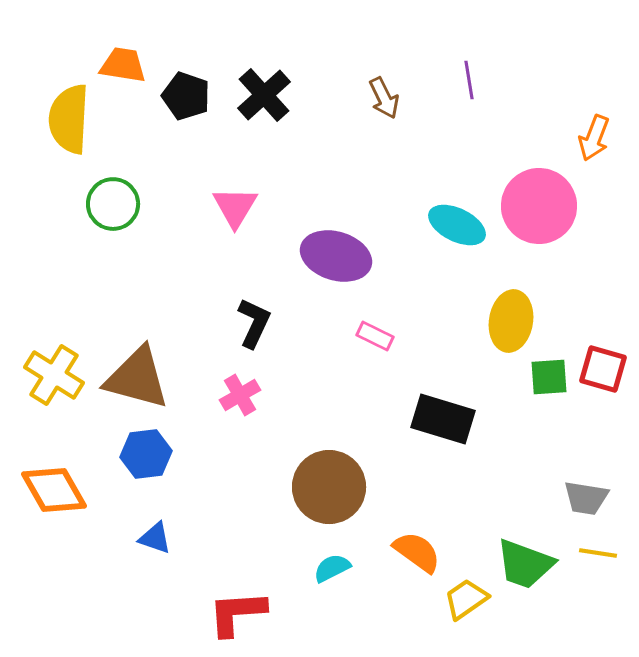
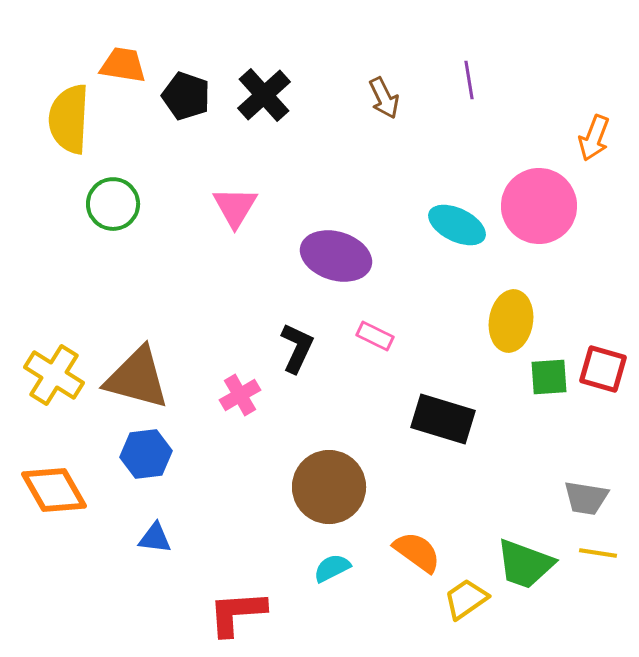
black L-shape: moved 43 px right, 25 px down
blue triangle: rotated 12 degrees counterclockwise
